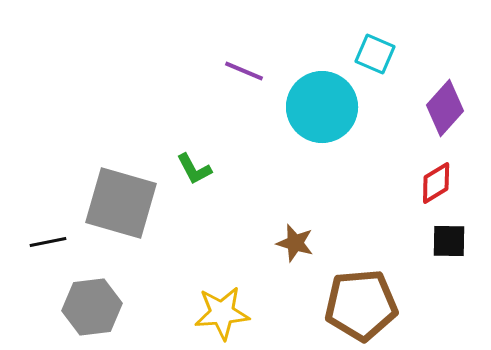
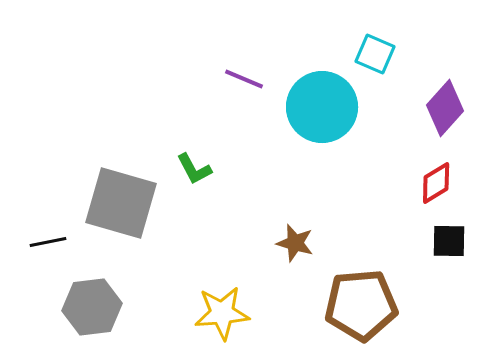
purple line: moved 8 px down
